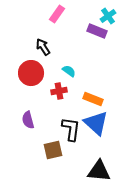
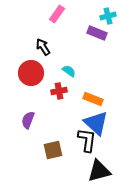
cyan cross: rotated 21 degrees clockwise
purple rectangle: moved 2 px down
purple semicircle: rotated 36 degrees clockwise
black L-shape: moved 16 px right, 11 px down
black triangle: rotated 20 degrees counterclockwise
